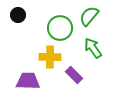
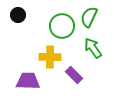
green semicircle: moved 1 px down; rotated 15 degrees counterclockwise
green circle: moved 2 px right, 2 px up
